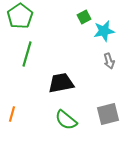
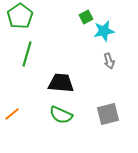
green square: moved 2 px right
black trapezoid: rotated 16 degrees clockwise
orange line: rotated 35 degrees clockwise
green semicircle: moved 5 px left, 5 px up; rotated 15 degrees counterclockwise
